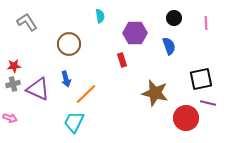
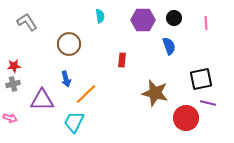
purple hexagon: moved 8 px right, 13 px up
red rectangle: rotated 24 degrees clockwise
purple triangle: moved 4 px right, 11 px down; rotated 25 degrees counterclockwise
